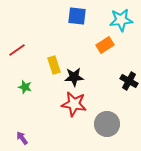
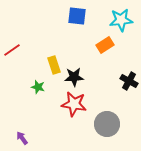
red line: moved 5 px left
green star: moved 13 px right
